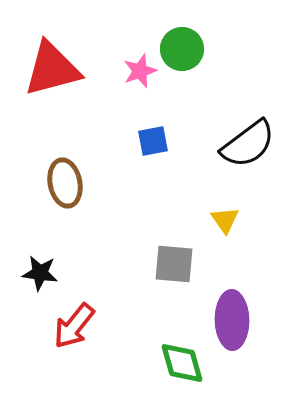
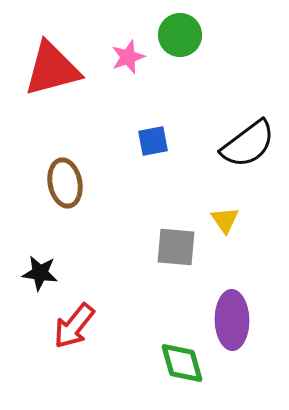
green circle: moved 2 px left, 14 px up
pink star: moved 12 px left, 14 px up
gray square: moved 2 px right, 17 px up
